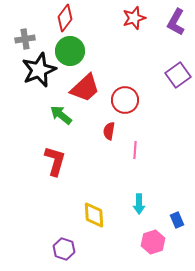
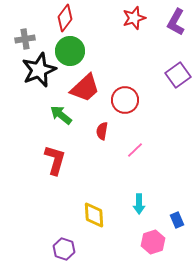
red semicircle: moved 7 px left
pink line: rotated 42 degrees clockwise
red L-shape: moved 1 px up
